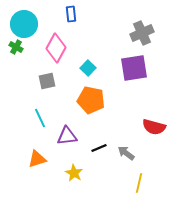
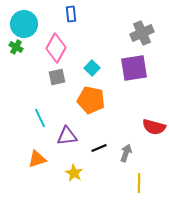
cyan square: moved 4 px right
gray square: moved 10 px right, 4 px up
gray arrow: rotated 72 degrees clockwise
yellow line: rotated 12 degrees counterclockwise
